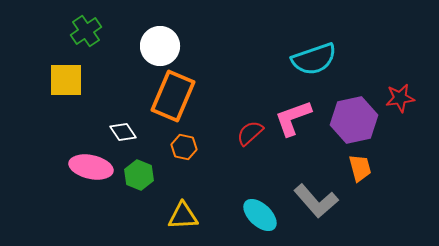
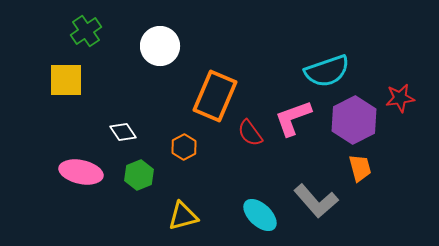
cyan semicircle: moved 13 px right, 12 px down
orange rectangle: moved 42 px right
purple hexagon: rotated 15 degrees counterclockwise
red semicircle: rotated 84 degrees counterclockwise
orange hexagon: rotated 20 degrees clockwise
pink ellipse: moved 10 px left, 5 px down
green hexagon: rotated 16 degrees clockwise
yellow triangle: rotated 12 degrees counterclockwise
